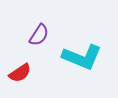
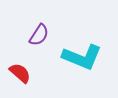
red semicircle: rotated 105 degrees counterclockwise
